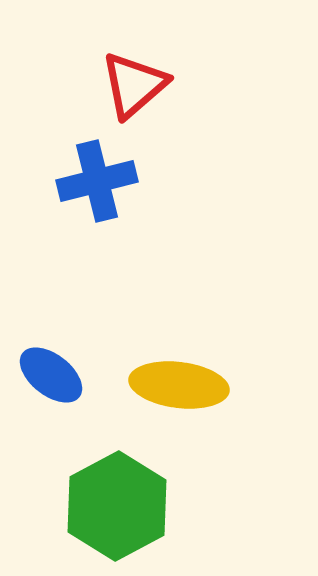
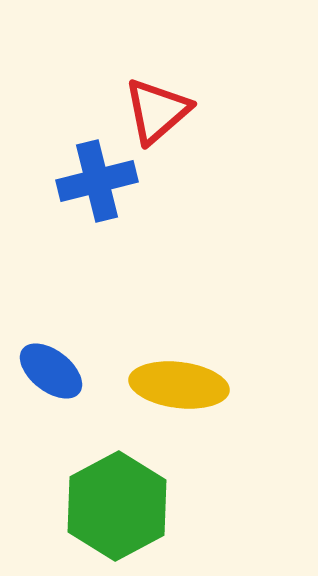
red triangle: moved 23 px right, 26 px down
blue ellipse: moved 4 px up
